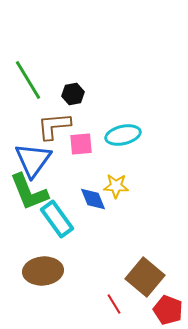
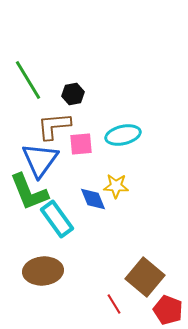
blue triangle: moved 7 px right
